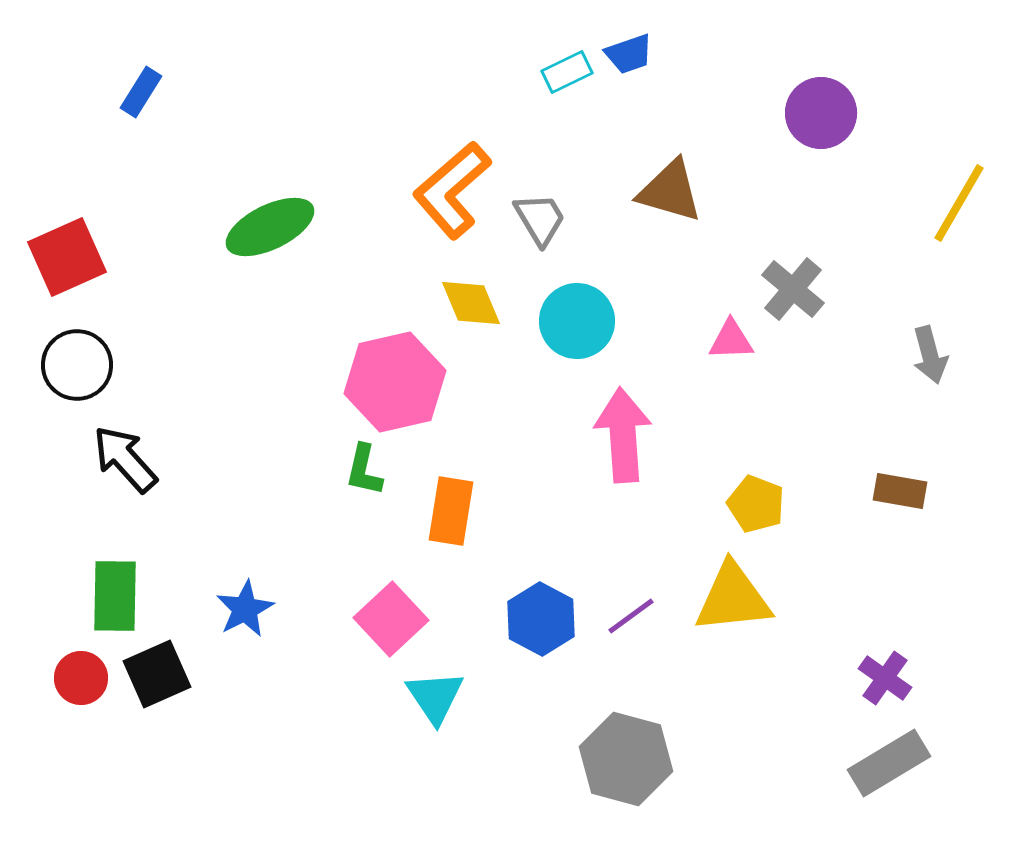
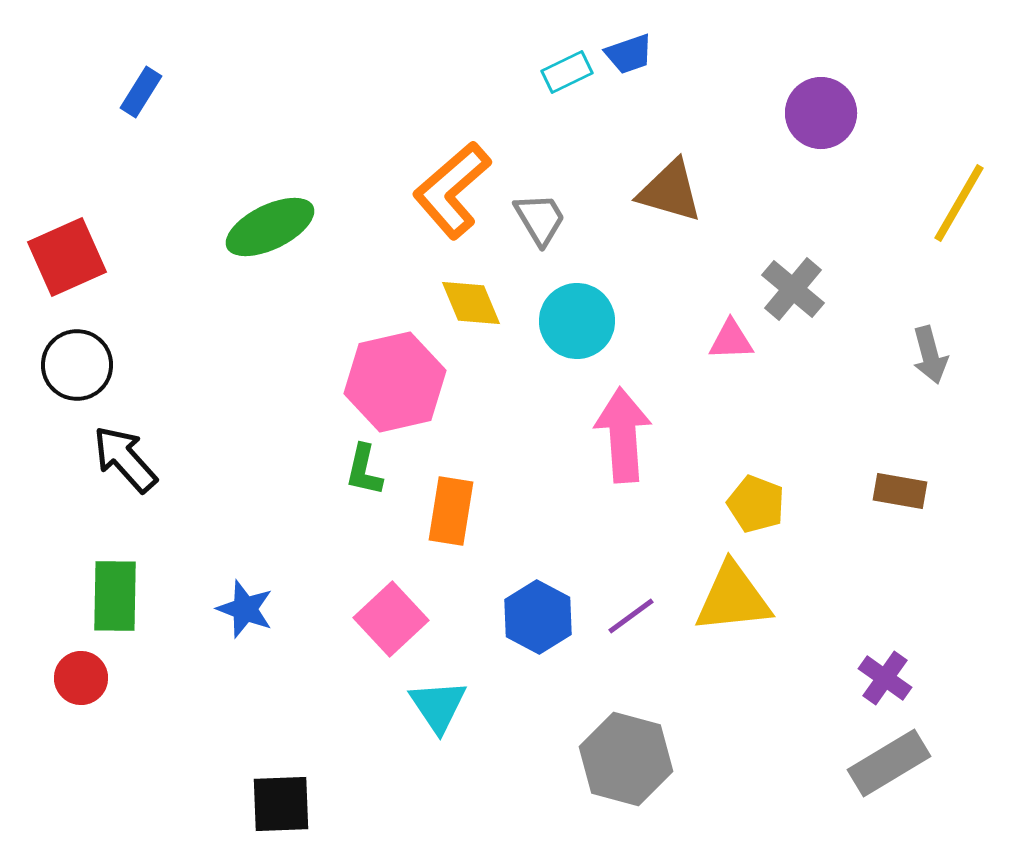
blue star: rotated 24 degrees counterclockwise
blue hexagon: moved 3 px left, 2 px up
black square: moved 124 px right, 130 px down; rotated 22 degrees clockwise
cyan triangle: moved 3 px right, 9 px down
